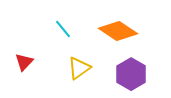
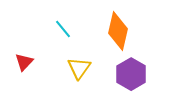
orange diamond: rotated 69 degrees clockwise
yellow triangle: rotated 20 degrees counterclockwise
